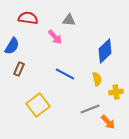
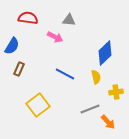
pink arrow: rotated 21 degrees counterclockwise
blue diamond: moved 2 px down
yellow semicircle: moved 1 px left, 2 px up
